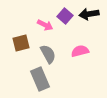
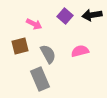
black arrow: moved 3 px right, 1 px down
pink arrow: moved 11 px left, 1 px up
brown square: moved 1 px left, 3 px down
